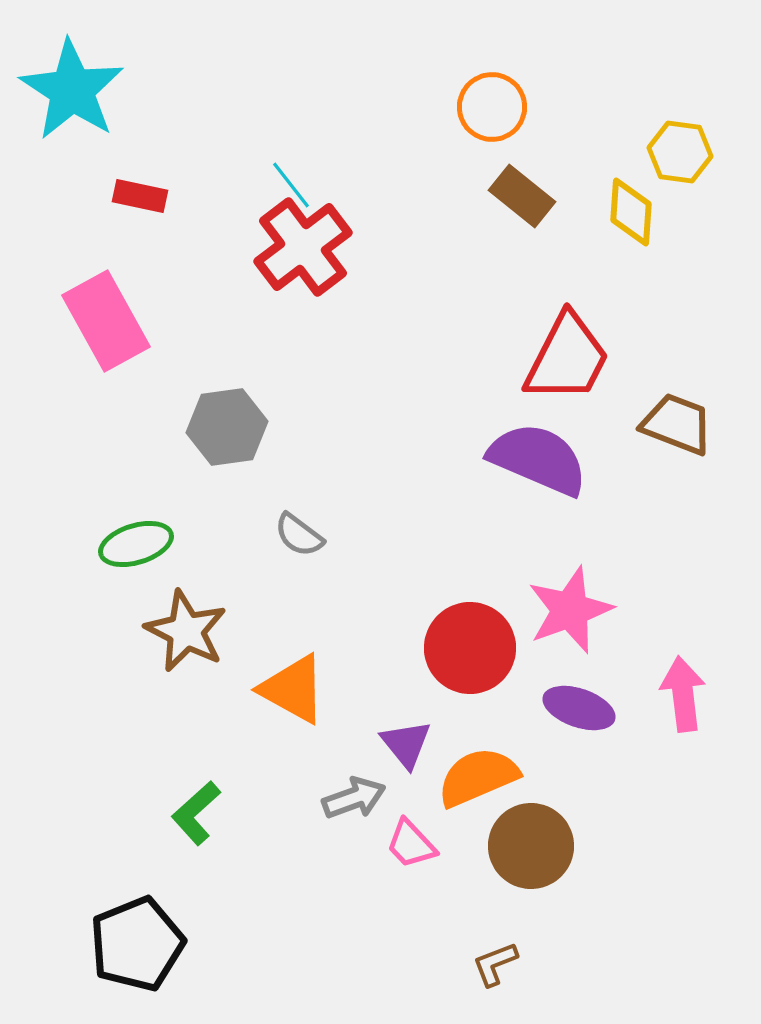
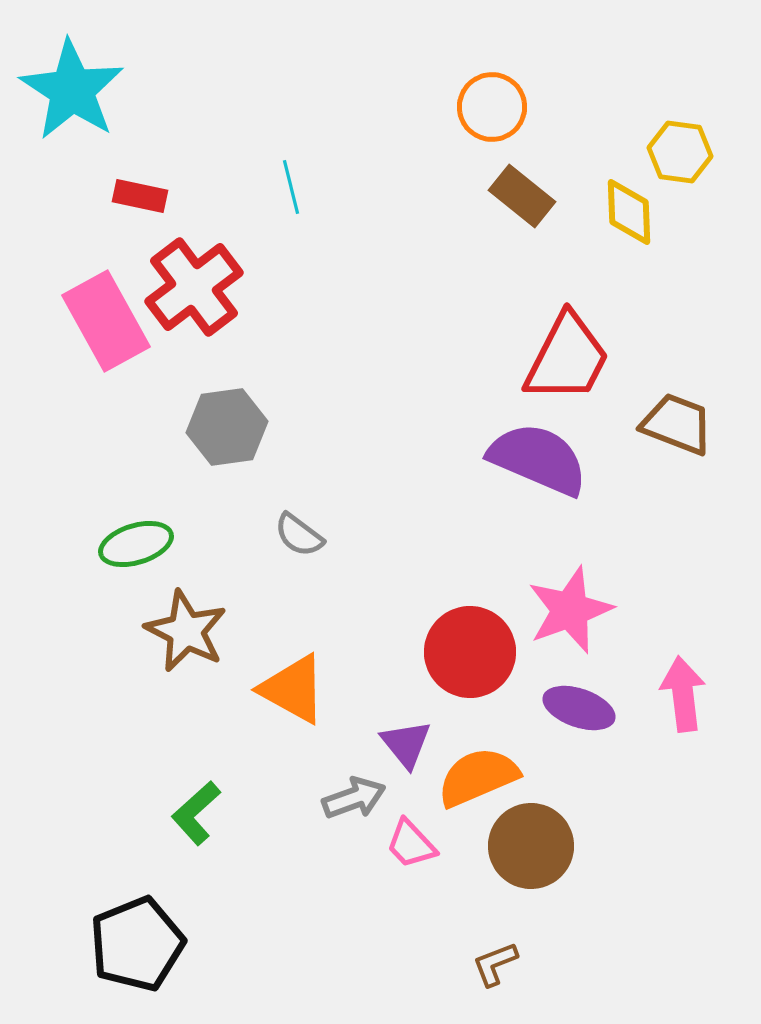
cyan line: moved 2 px down; rotated 24 degrees clockwise
yellow diamond: moved 2 px left; rotated 6 degrees counterclockwise
red cross: moved 109 px left, 40 px down
red circle: moved 4 px down
